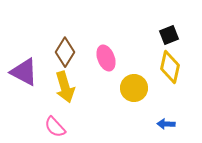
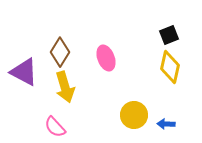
brown diamond: moved 5 px left
yellow circle: moved 27 px down
